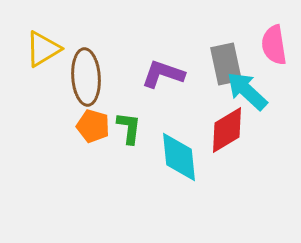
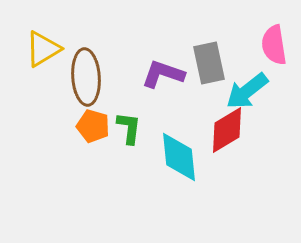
gray rectangle: moved 17 px left, 1 px up
cyan arrow: rotated 81 degrees counterclockwise
